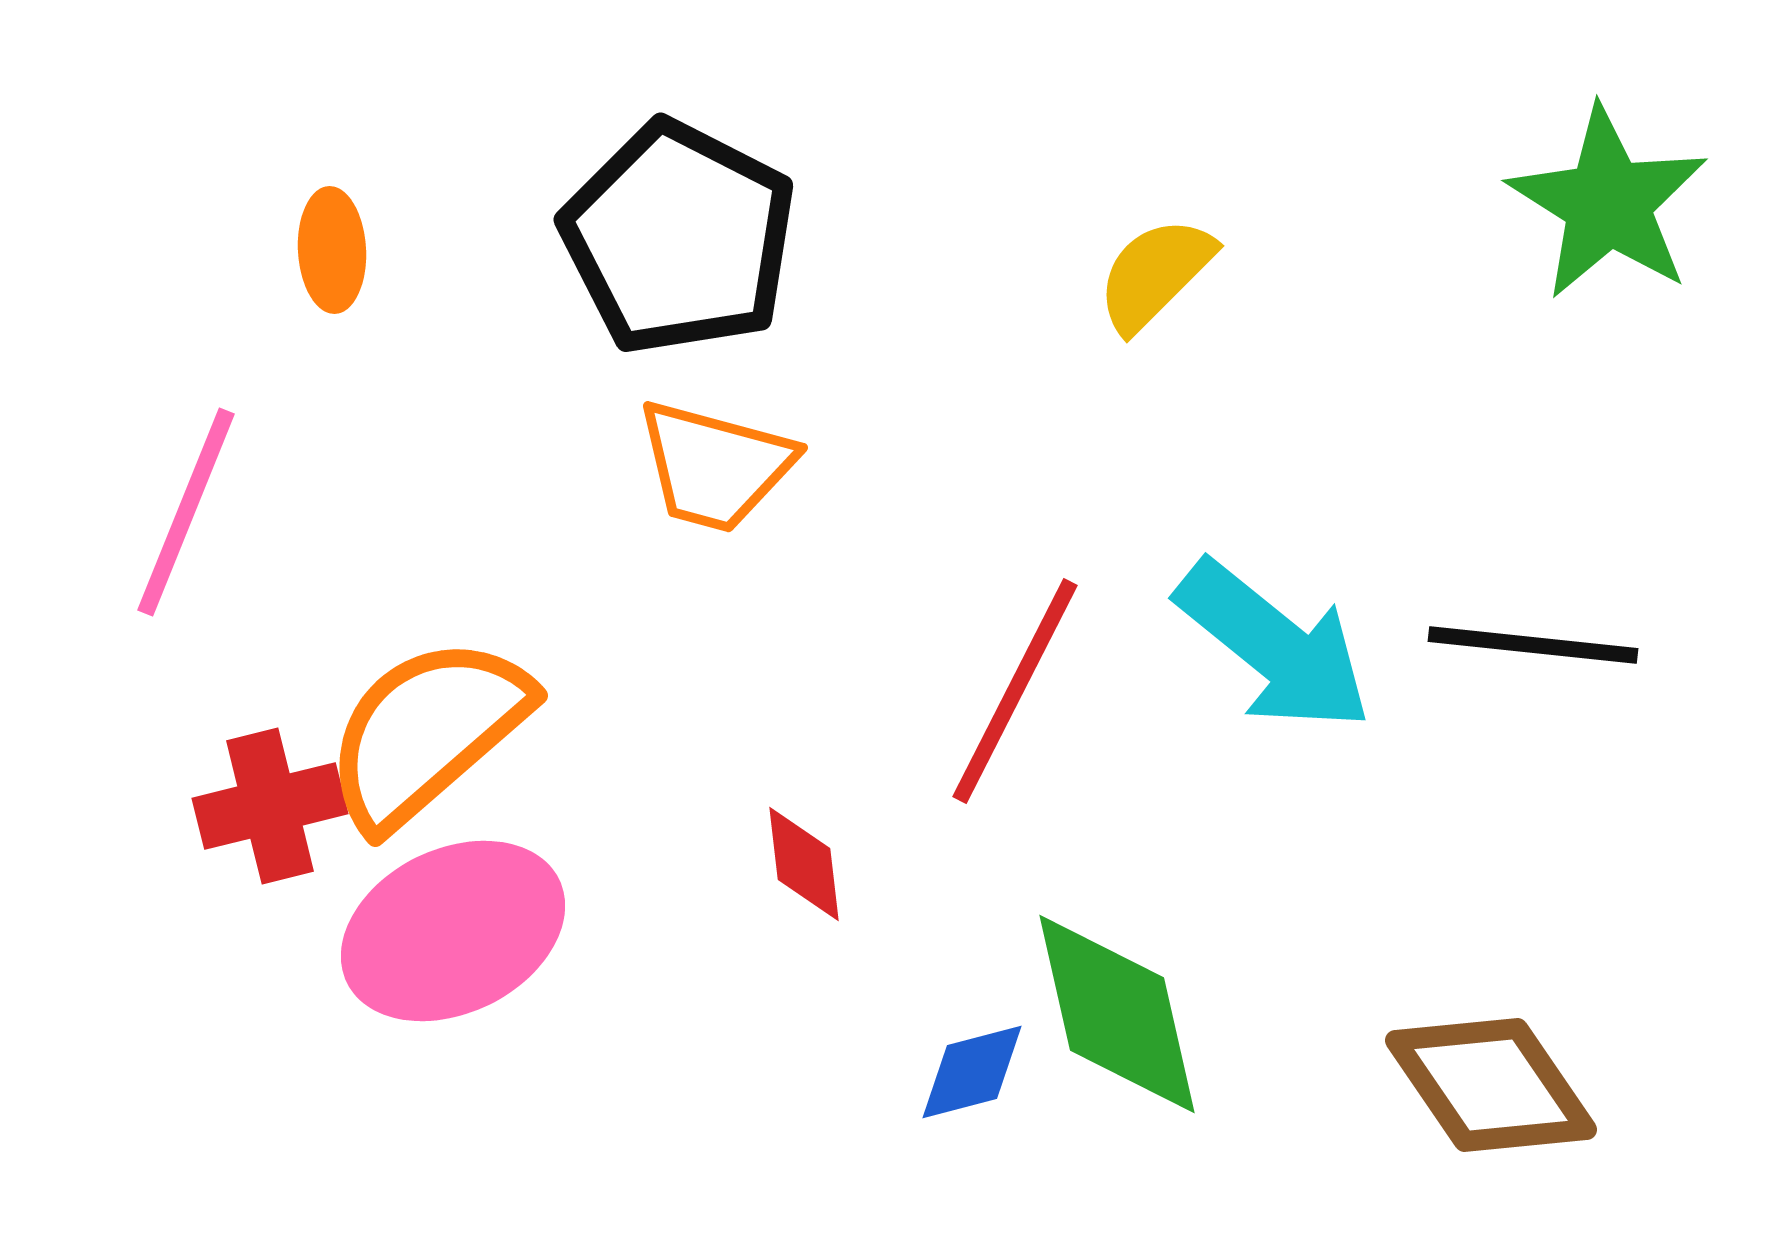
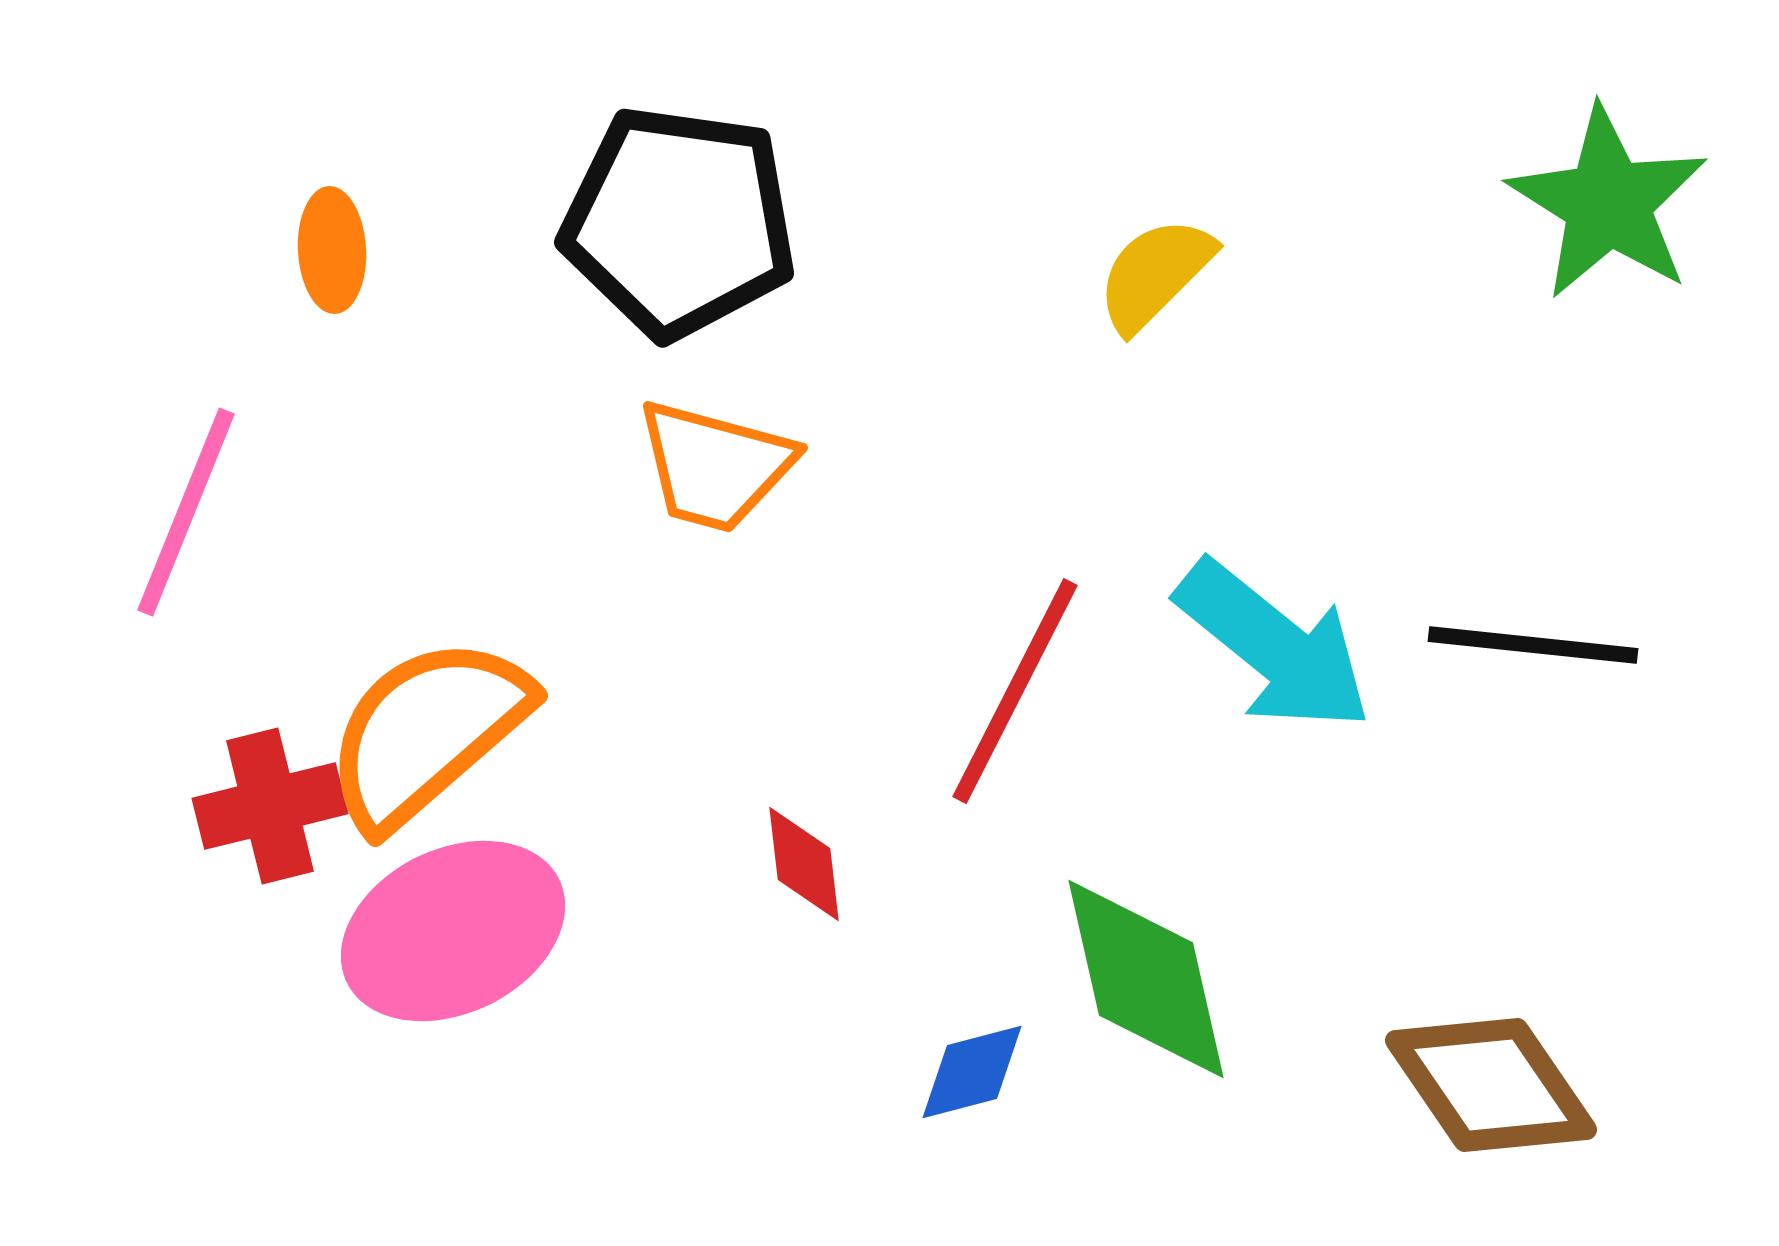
black pentagon: moved 16 px up; rotated 19 degrees counterclockwise
green diamond: moved 29 px right, 35 px up
